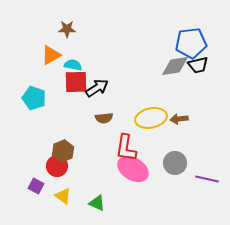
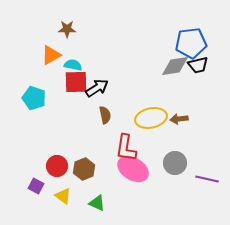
brown semicircle: moved 1 px right, 3 px up; rotated 96 degrees counterclockwise
brown hexagon: moved 21 px right, 18 px down
